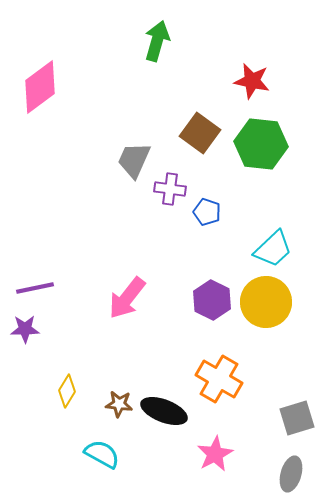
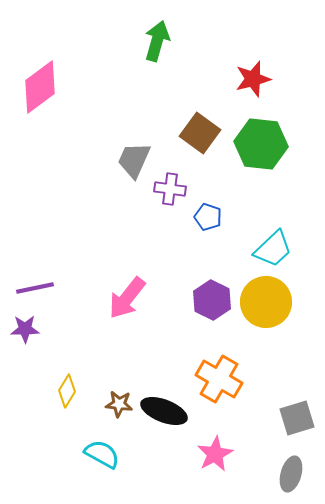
red star: moved 1 px right, 2 px up; rotated 27 degrees counterclockwise
blue pentagon: moved 1 px right, 5 px down
